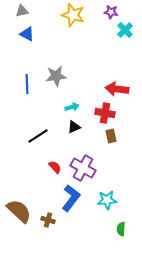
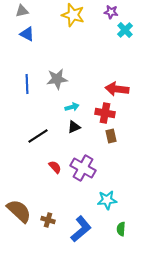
gray star: moved 1 px right, 3 px down
blue L-shape: moved 10 px right, 31 px down; rotated 12 degrees clockwise
